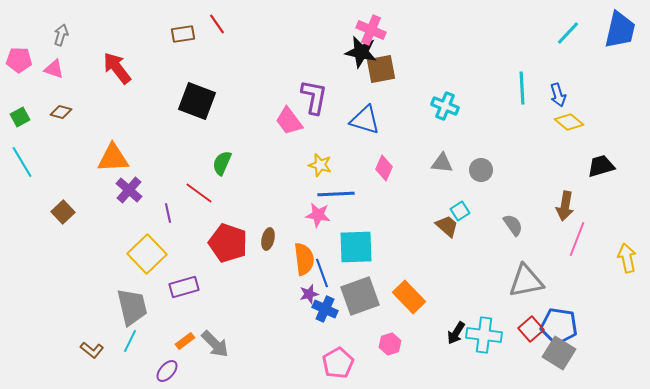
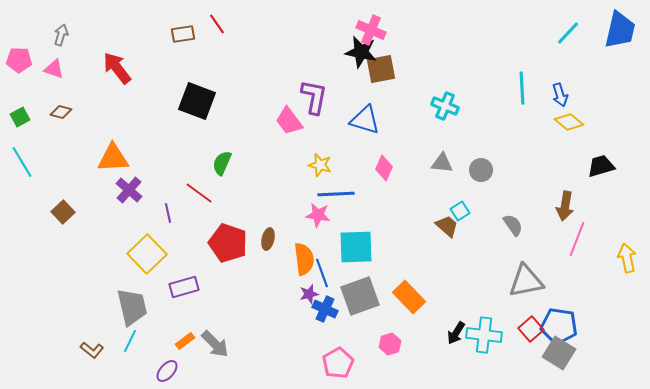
blue arrow at (558, 95): moved 2 px right
